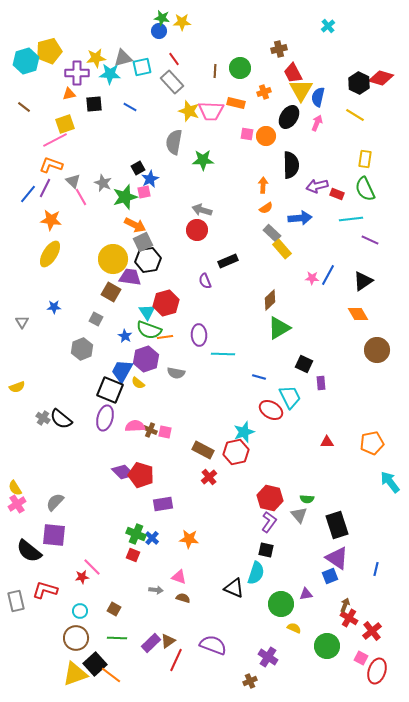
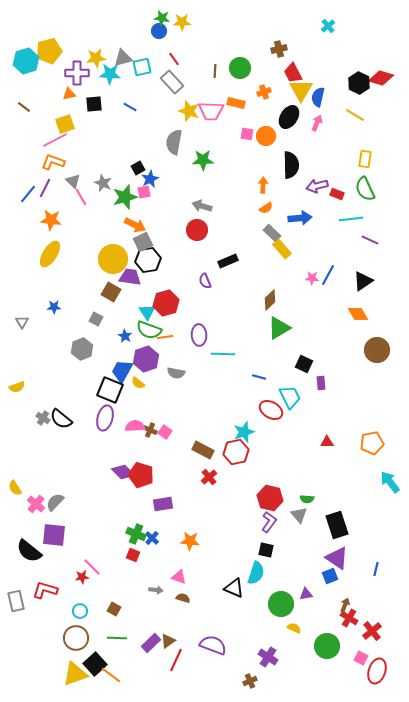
orange L-shape at (51, 165): moved 2 px right, 3 px up
gray arrow at (202, 210): moved 4 px up
pink square at (165, 432): rotated 24 degrees clockwise
pink cross at (17, 504): moved 19 px right; rotated 18 degrees counterclockwise
orange star at (189, 539): moved 1 px right, 2 px down
